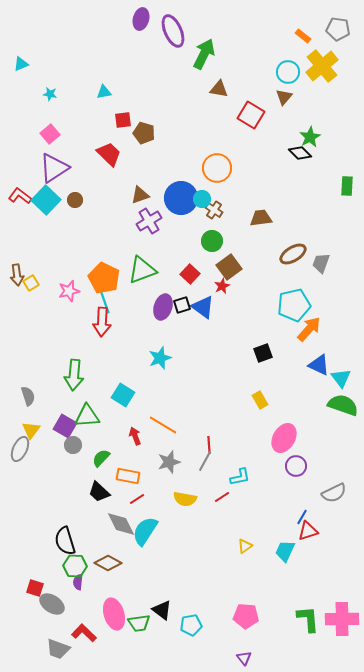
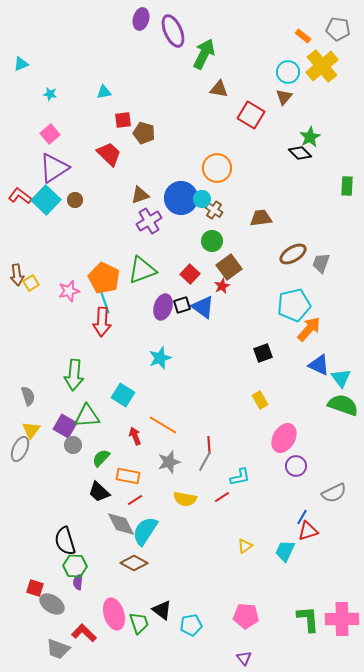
red line at (137, 499): moved 2 px left, 1 px down
brown diamond at (108, 563): moved 26 px right
green trapezoid at (139, 623): rotated 100 degrees counterclockwise
